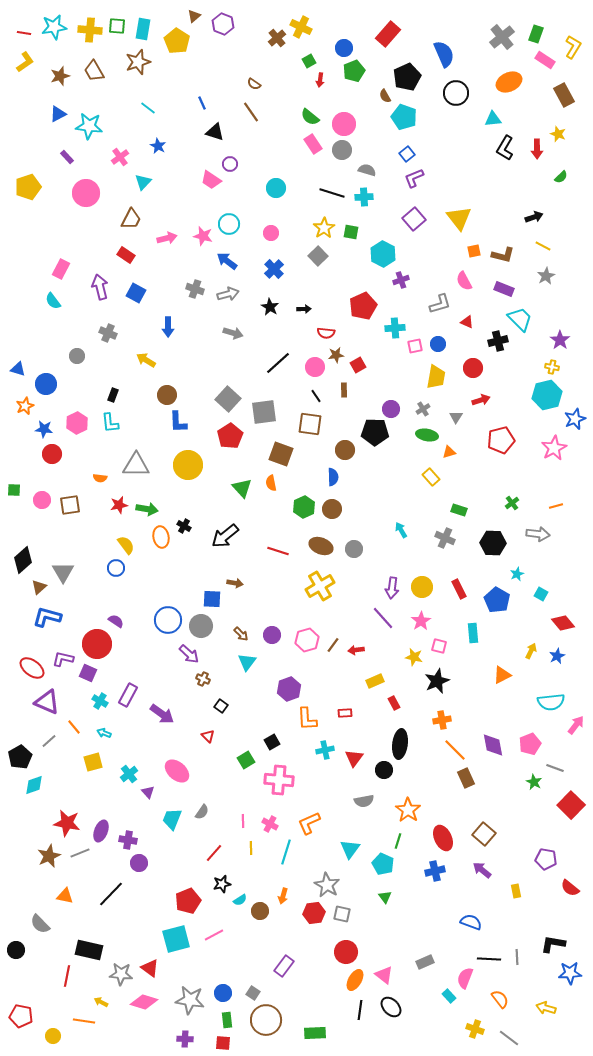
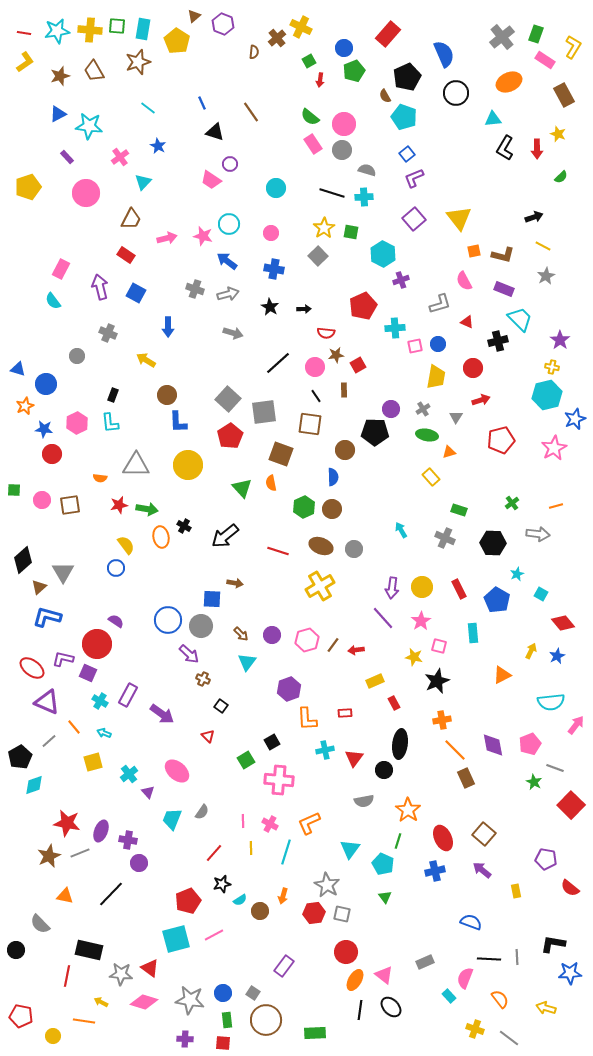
cyan star at (54, 27): moved 3 px right, 4 px down
brown semicircle at (254, 84): moved 32 px up; rotated 120 degrees counterclockwise
blue cross at (274, 269): rotated 36 degrees counterclockwise
